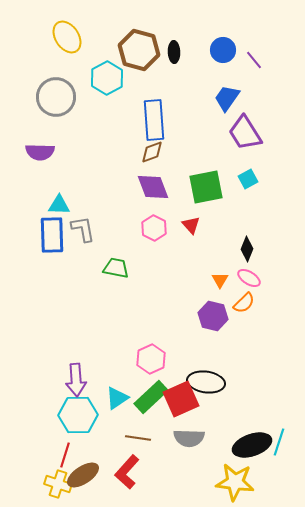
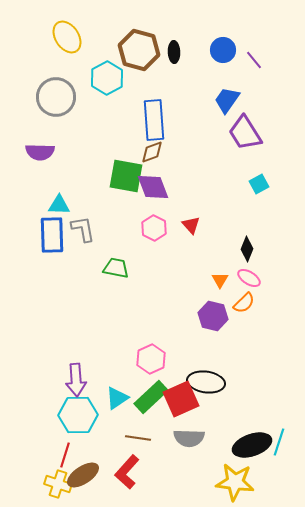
blue trapezoid at (227, 98): moved 2 px down
cyan square at (248, 179): moved 11 px right, 5 px down
green square at (206, 187): moved 80 px left, 11 px up; rotated 21 degrees clockwise
